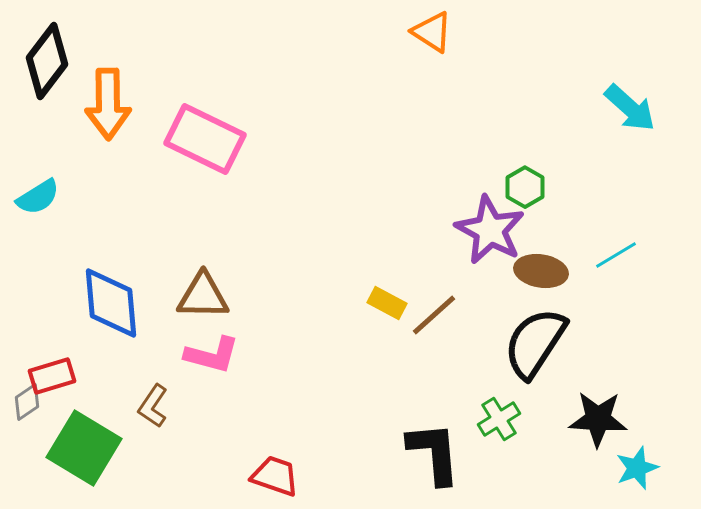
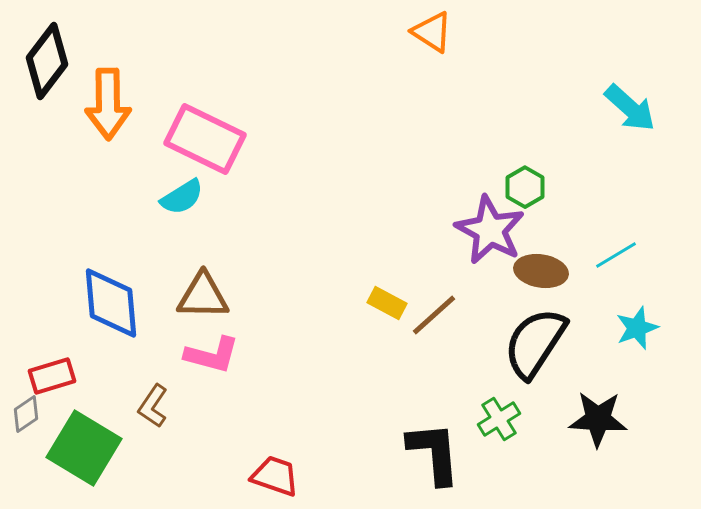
cyan semicircle: moved 144 px right
gray diamond: moved 1 px left, 12 px down
cyan star: moved 140 px up
